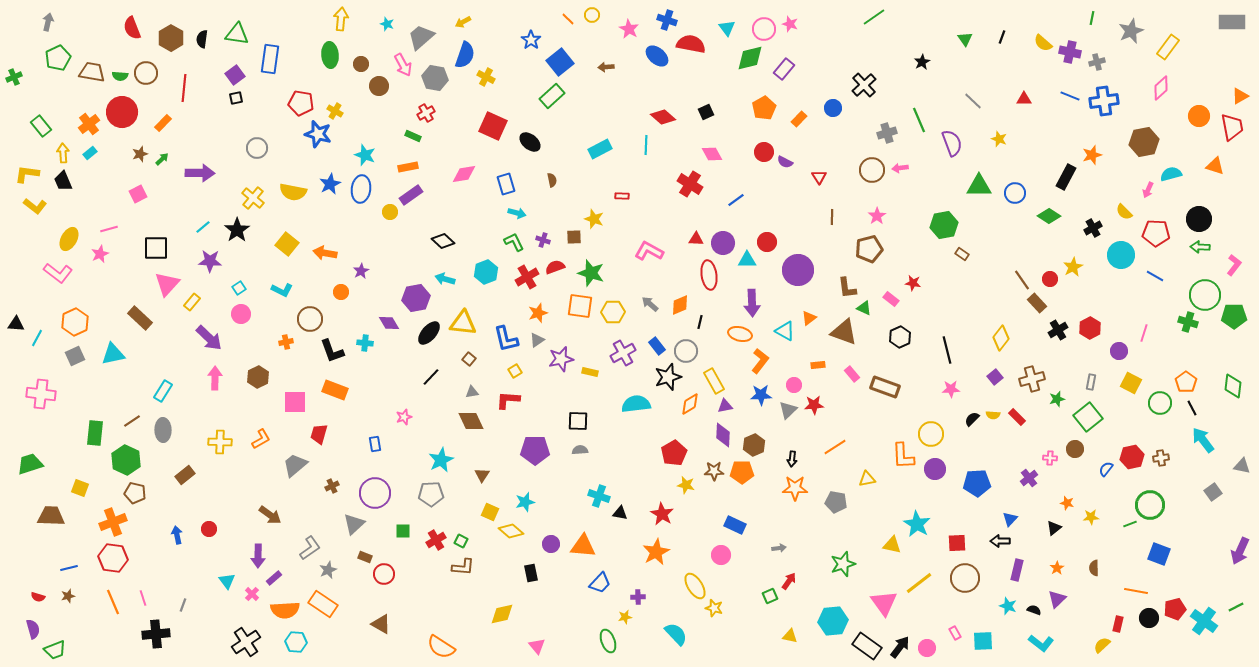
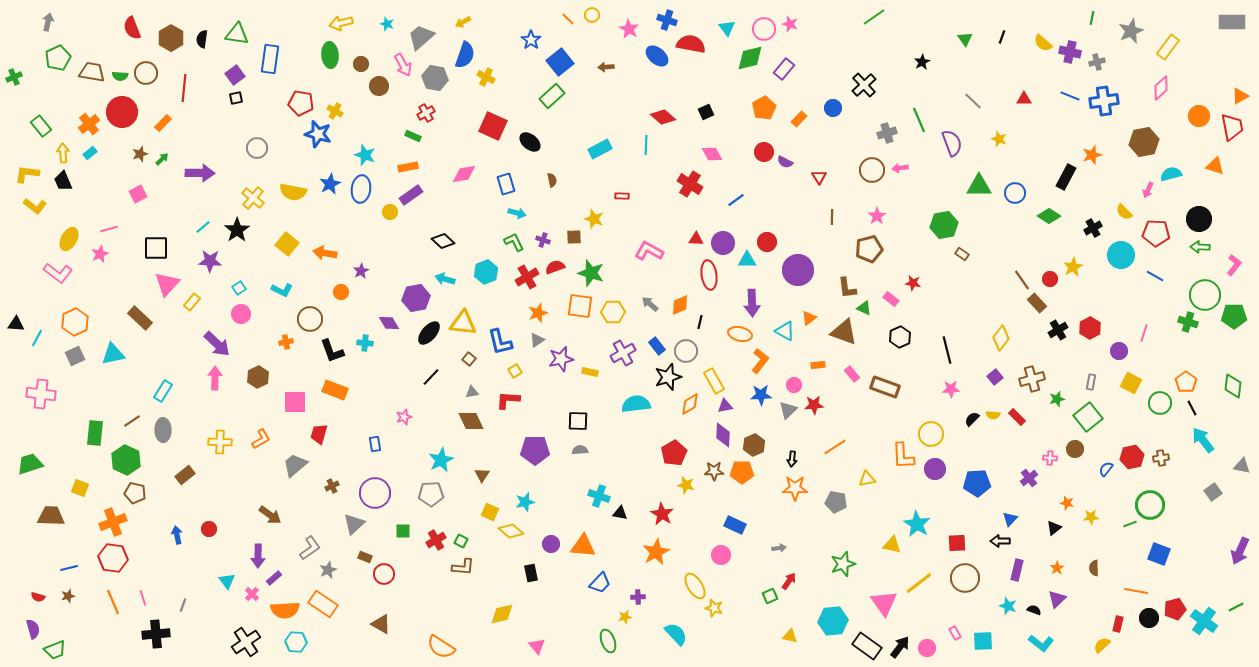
yellow arrow at (341, 19): moved 4 px down; rotated 110 degrees counterclockwise
purple arrow at (209, 338): moved 8 px right, 6 px down
blue L-shape at (506, 339): moved 6 px left, 3 px down
